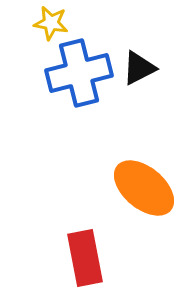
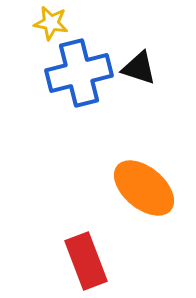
black triangle: rotated 45 degrees clockwise
red rectangle: moved 1 px right, 3 px down; rotated 10 degrees counterclockwise
